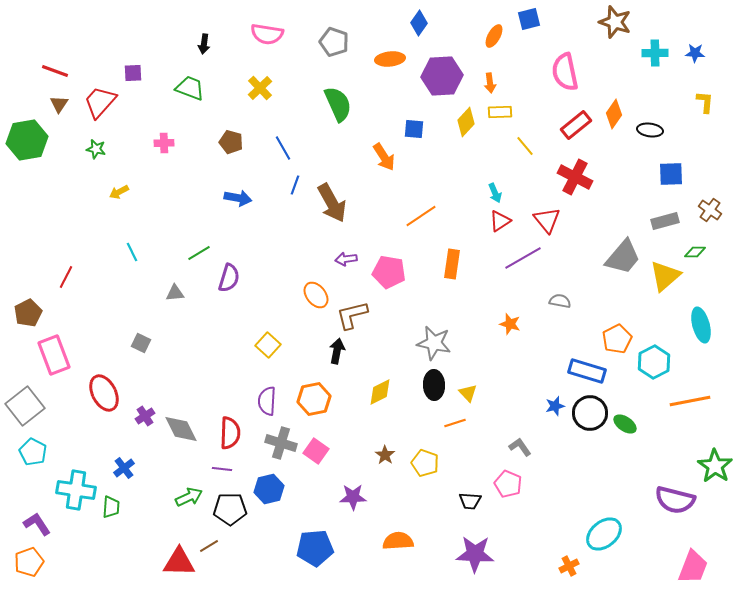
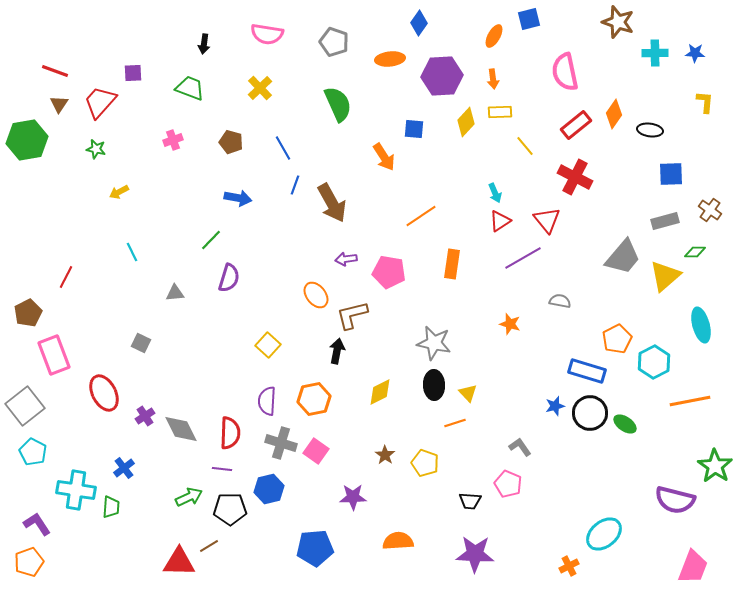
brown star at (615, 22): moved 3 px right
orange arrow at (490, 83): moved 3 px right, 4 px up
pink cross at (164, 143): moved 9 px right, 3 px up; rotated 18 degrees counterclockwise
green line at (199, 253): moved 12 px right, 13 px up; rotated 15 degrees counterclockwise
